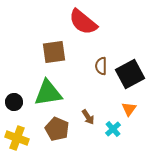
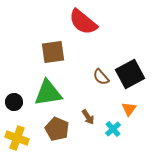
brown square: moved 1 px left
brown semicircle: moved 11 px down; rotated 42 degrees counterclockwise
